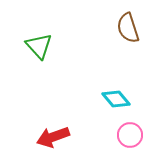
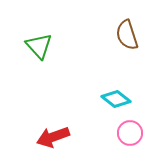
brown semicircle: moved 1 px left, 7 px down
cyan diamond: rotated 12 degrees counterclockwise
pink circle: moved 2 px up
